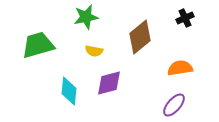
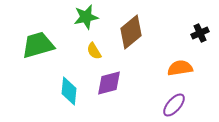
black cross: moved 15 px right, 15 px down
brown diamond: moved 9 px left, 5 px up
yellow semicircle: rotated 48 degrees clockwise
